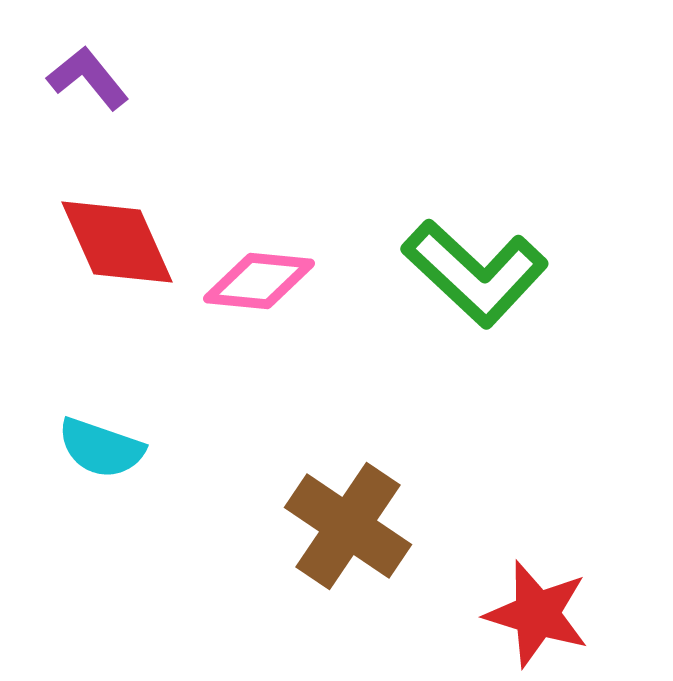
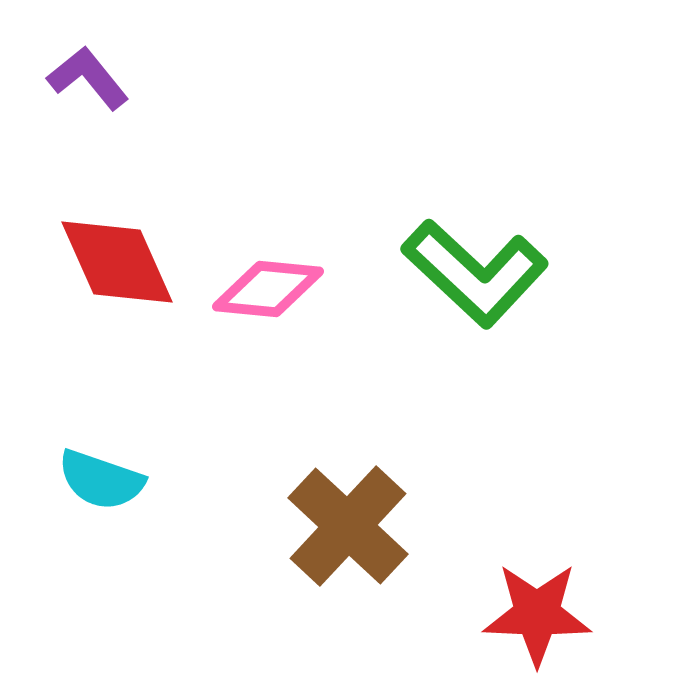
red diamond: moved 20 px down
pink diamond: moved 9 px right, 8 px down
cyan semicircle: moved 32 px down
brown cross: rotated 9 degrees clockwise
red star: rotated 15 degrees counterclockwise
